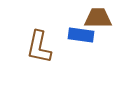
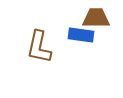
brown trapezoid: moved 2 px left
